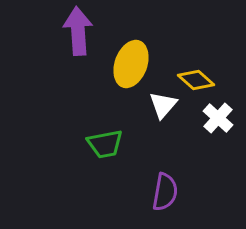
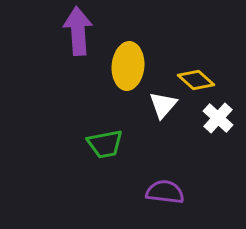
yellow ellipse: moved 3 px left, 2 px down; rotated 15 degrees counterclockwise
purple semicircle: rotated 93 degrees counterclockwise
